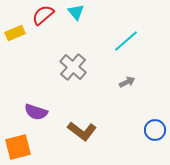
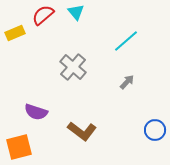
gray arrow: rotated 21 degrees counterclockwise
orange square: moved 1 px right
